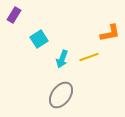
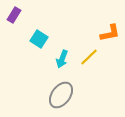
cyan square: rotated 24 degrees counterclockwise
yellow line: rotated 24 degrees counterclockwise
